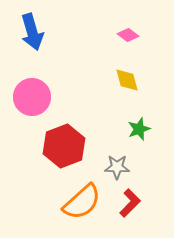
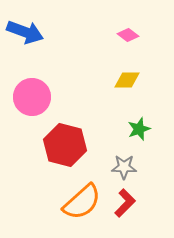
blue arrow: moved 7 px left; rotated 54 degrees counterclockwise
yellow diamond: rotated 76 degrees counterclockwise
red hexagon: moved 1 px right, 1 px up; rotated 24 degrees counterclockwise
gray star: moved 7 px right
red L-shape: moved 5 px left
